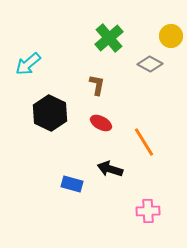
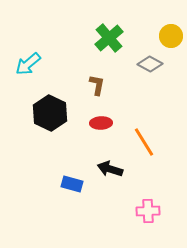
red ellipse: rotated 30 degrees counterclockwise
